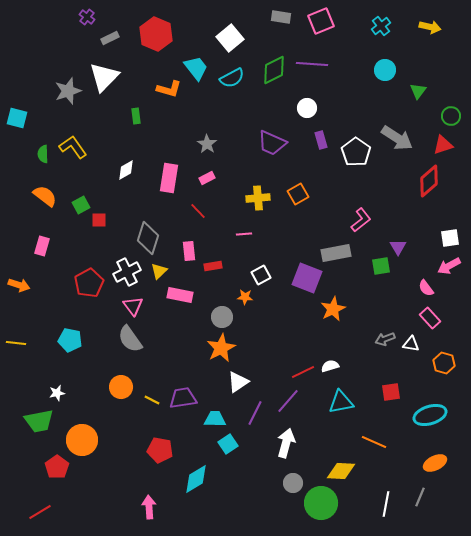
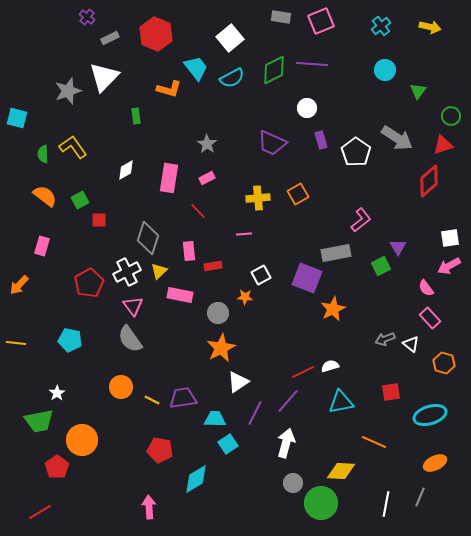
green square at (81, 205): moved 1 px left, 5 px up
green square at (381, 266): rotated 18 degrees counterclockwise
orange arrow at (19, 285): rotated 115 degrees clockwise
gray circle at (222, 317): moved 4 px left, 4 px up
white triangle at (411, 344): rotated 30 degrees clockwise
white star at (57, 393): rotated 21 degrees counterclockwise
